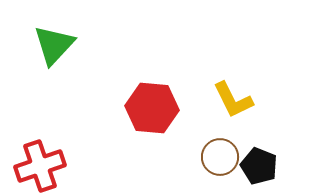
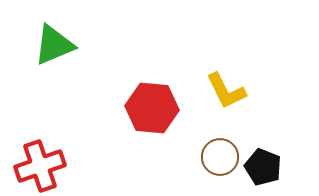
green triangle: rotated 24 degrees clockwise
yellow L-shape: moved 7 px left, 9 px up
black pentagon: moved 4 px right, 1 px down
